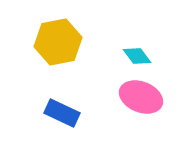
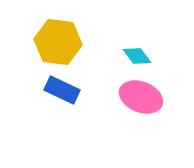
yellow hexagon: rotated 18 degrees clockwise
blue rectangle: moved 23 px up
